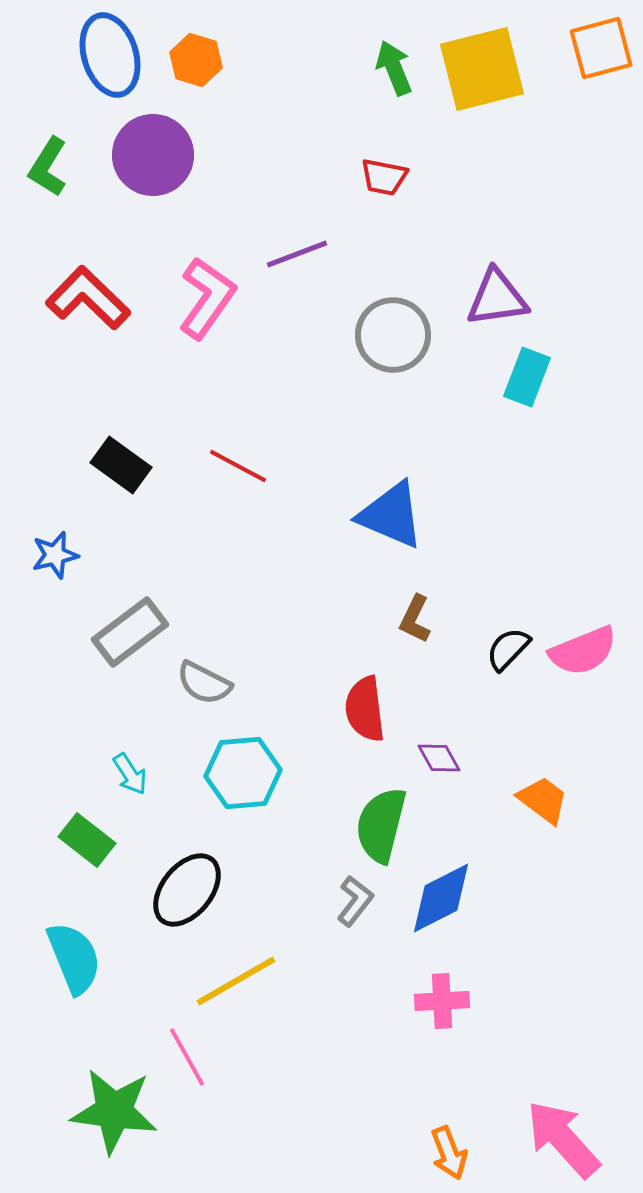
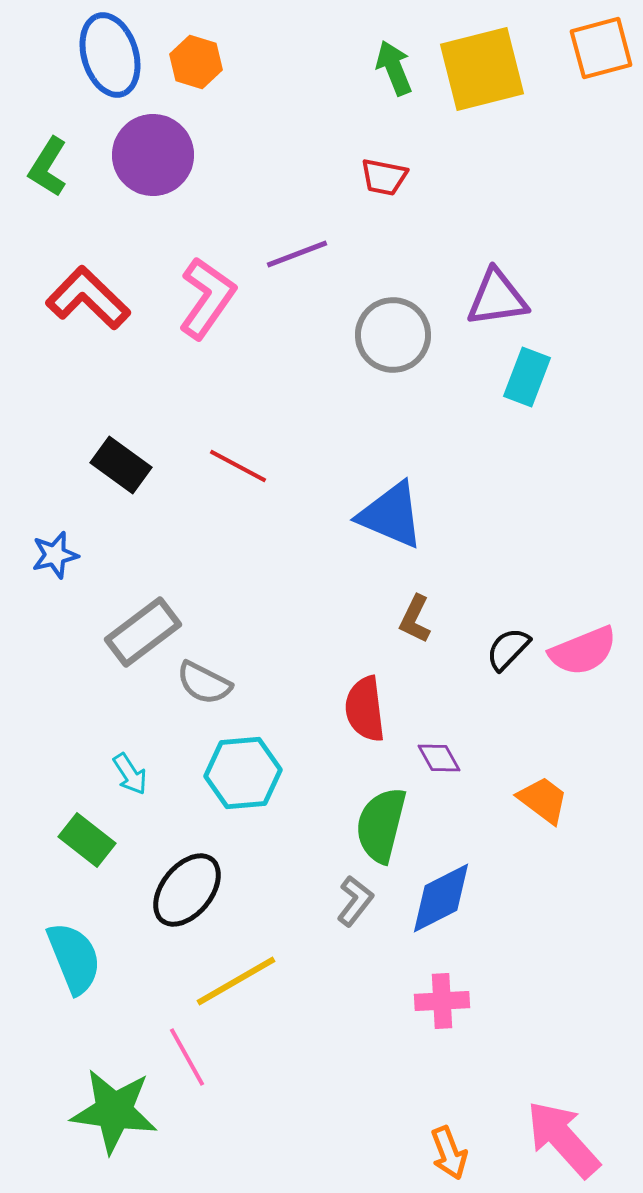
orange hexagon: moved 2 px down
gray rectangle: moved 13 px right
